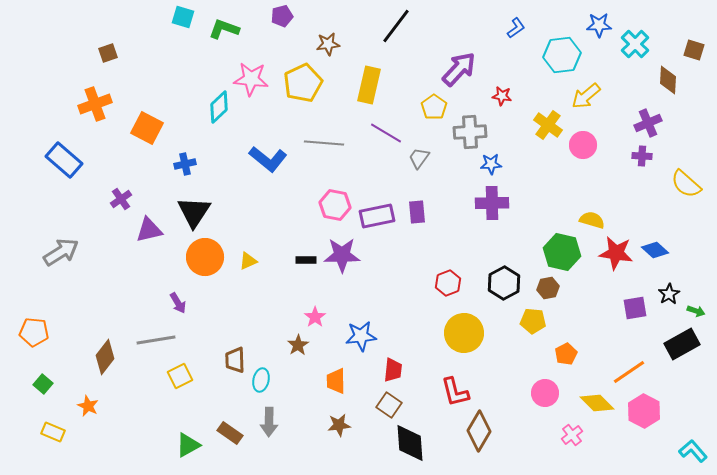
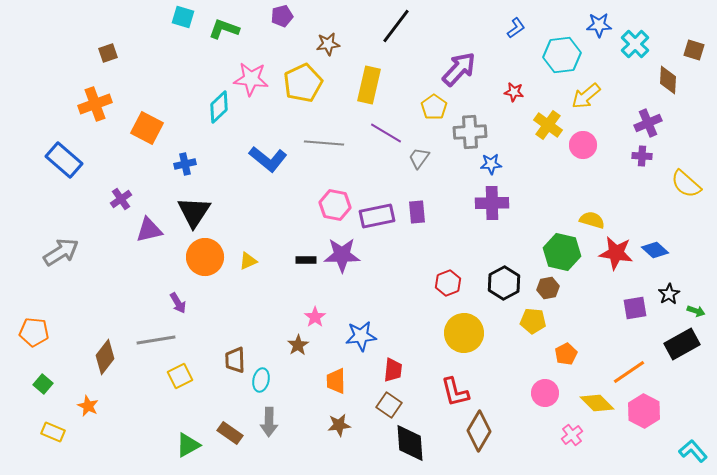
red star at (502, 96): moved 12 px right, 4 px up
